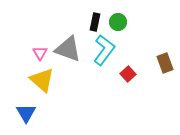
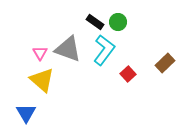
black rectangle: rotated 66 degrees counterclockwise
brown rectangle: rotated 66 degrees clockwise
